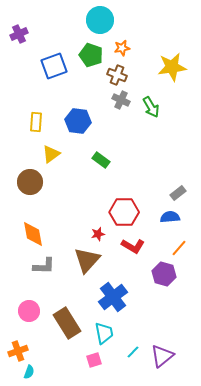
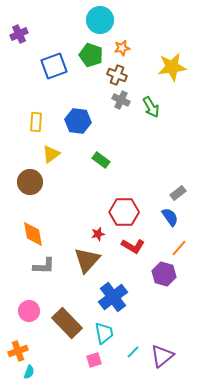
blue semicircle: rotated 60 degrees clockwise
brown rectangle: rotated 12 degrees counterclockwise
